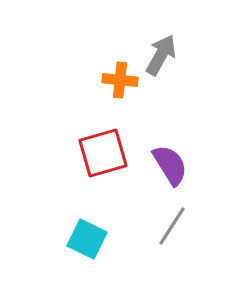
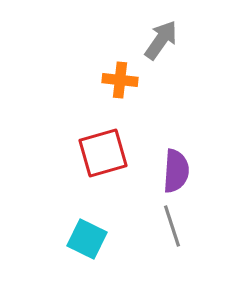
gray arrow: moved 15 px up; rotated 6 degrees clockwise
purple semicircle: moved 6 px right, 6 px down; rotated 36 degrees clockwise
gray line: rotated 51 degrees counterclockwise
